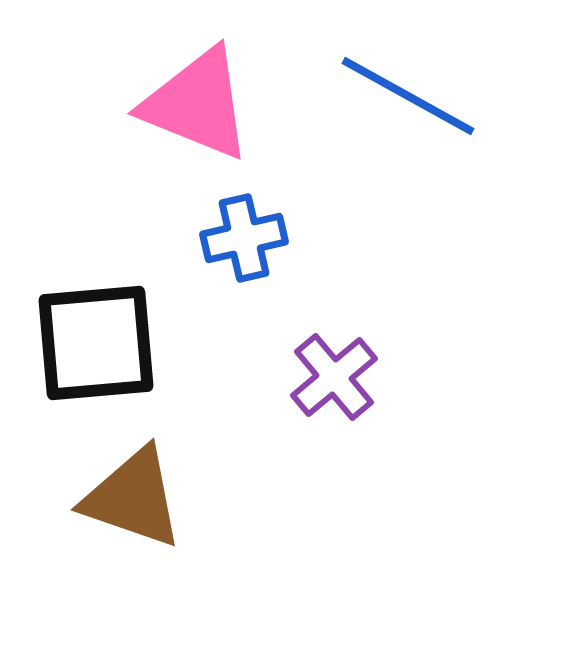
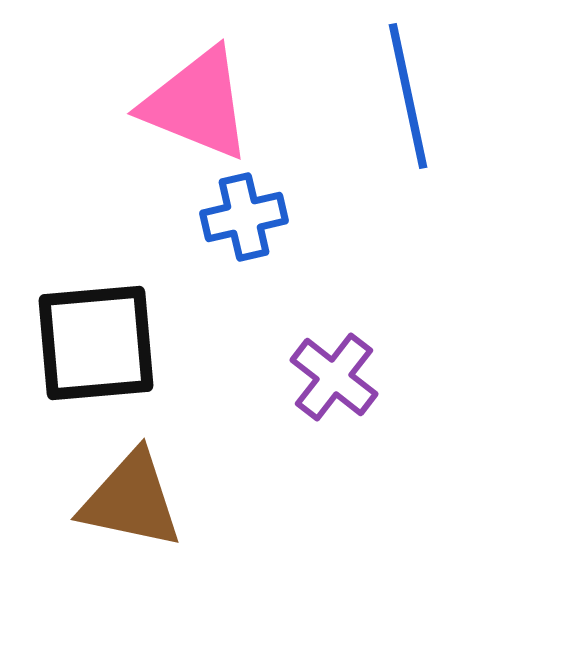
blue line: rotated 49 degrees clockwise
blue cross: moved 21 px up
purple cross: rotated 12 degrees counterclockwise
brown triangle: moved 2 px left, 2 px down; rotated 7 degrees counterclockwise
